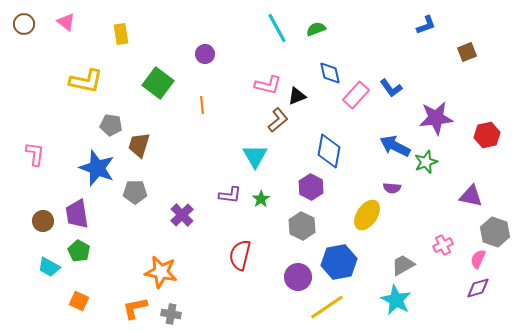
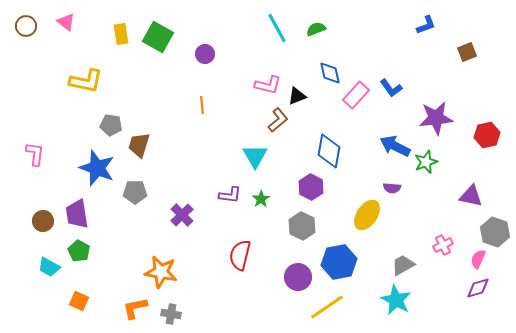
brown circle at (24, 24): moved 2 px right, 2 px down
green square at (158, 83): moved 46 px up; rotated 8 degrees counterclockwise
